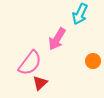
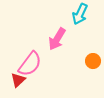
pink semicircle: moved 1 px down
red triangle: moved 22 px left, 3 px up
